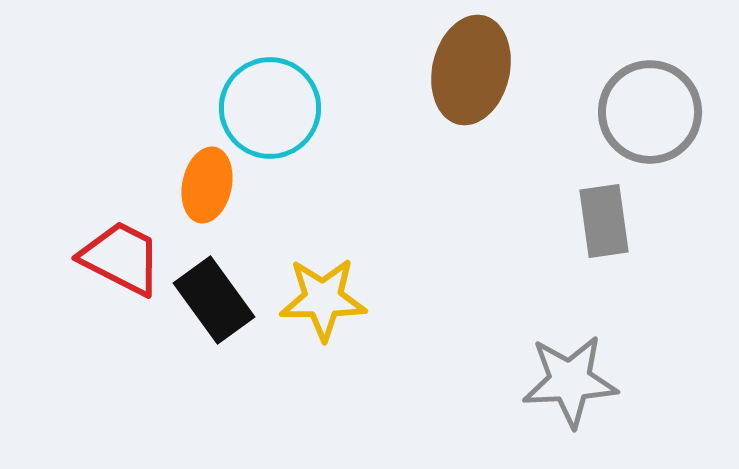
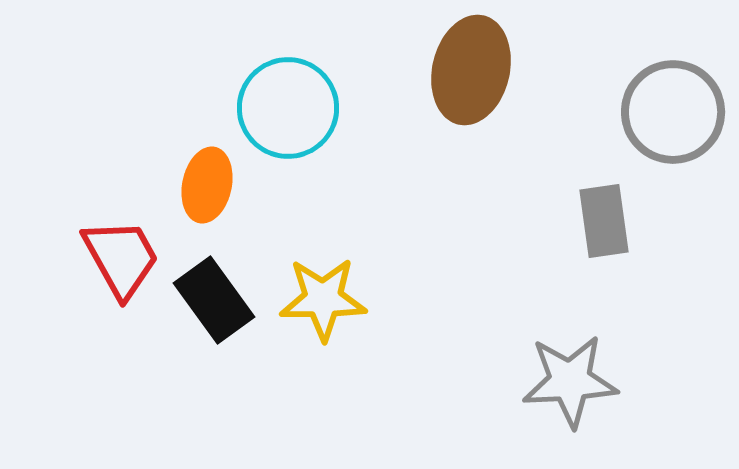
cyan circle: moved 18 px right
gray circle: moved 23 px right
red trapezoid: rotated 34 degrees clockwise
